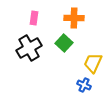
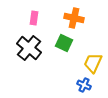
orange cross: rotated 12 degrees clockwise
green square: rotated 18 degrees counterclockwise
black cross: rotated 20 degrees counterclockwise
